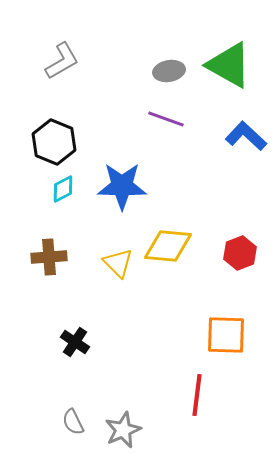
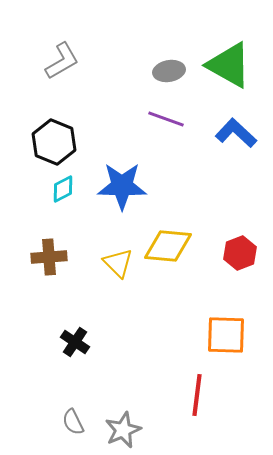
blue L-shape: moved 10 px left, 3 px up
